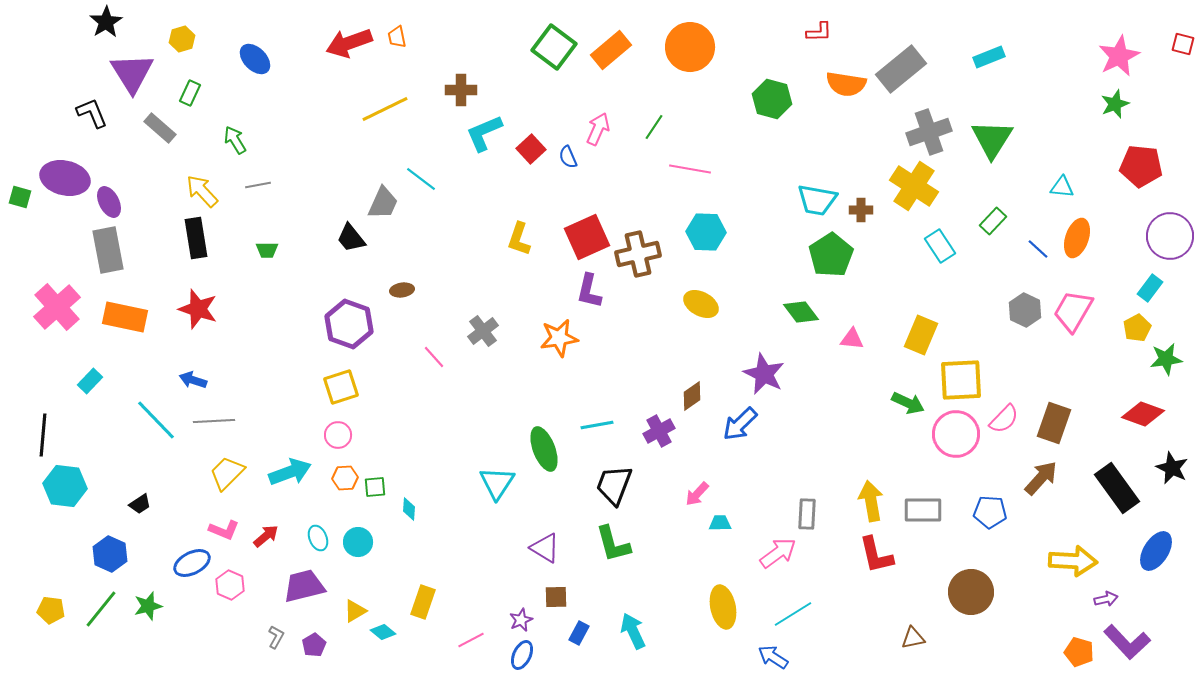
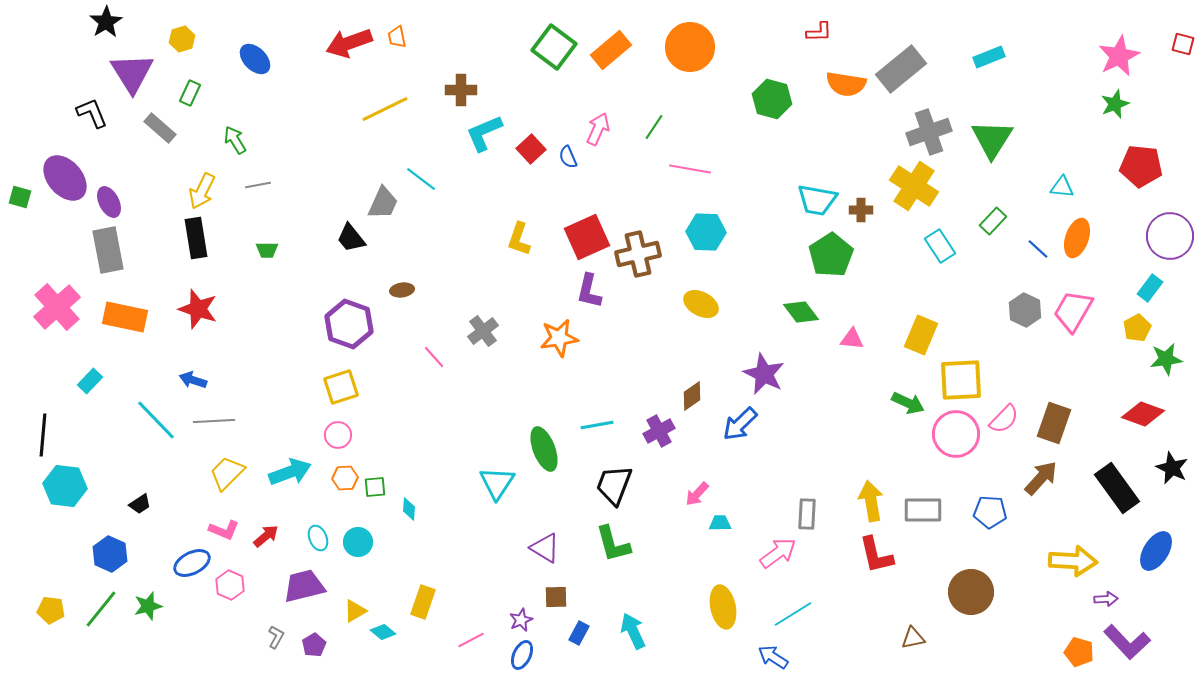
purple ellipse at (65, 178): rotated 36 degrees clockwise
yellow arrow at (202, 191): rotated 111 degrees counterclockwise
purple arrow at (1106, 599): rotated 10 degrees clockwise
